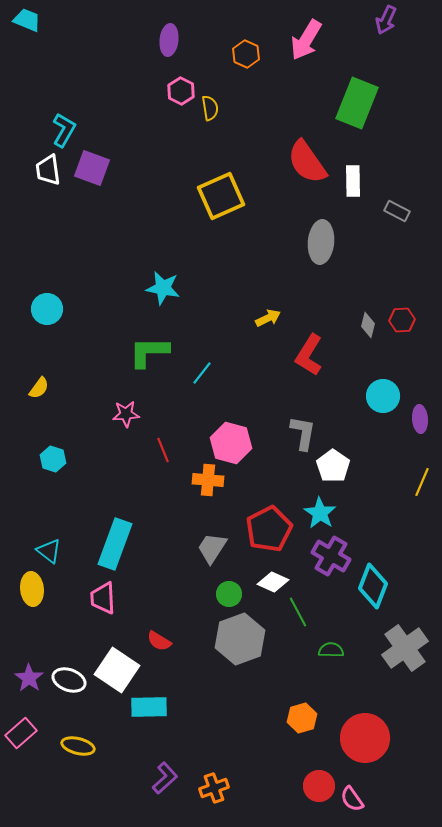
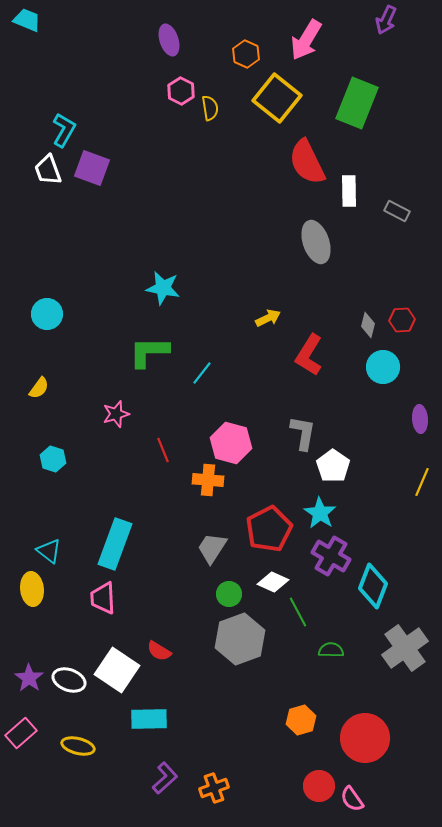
purple ellipse at (169, 40): rotated 24 degrees counterclockwise
red semicircle at (307, 162): rotated 9 degrees clockwise
white trapezoid at (48, 170): rotated 12 degrees counterclockwise
white rectangle at (353, 181): moved 4 px left, 10 px down
yellow square at (221, 196): moved 56 px right, 98 px up; rotated 27 degrees counterclockwise
gray ellipse at (321, 242): moved 5 px left; rotated 24 degrees counterclockwise
cyan circle at (47, 309): moved 5 px down
cyan circle at (383, 396): moved 29 px up
pink star at (126, 414): moved 10 px left; rotated 12 degrees counterclockwise
red semicircle at (159, 641): moved 10 px down
cyan rectangle at (149, 707): moved 12 px down
orange hexagon at (302, 718): moved 1 px left, 2 px down
